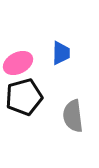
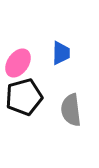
pink ellipse: rotated 28 degrees counterclockwise
gray semicircle: moved 2 px left, 6 px up
